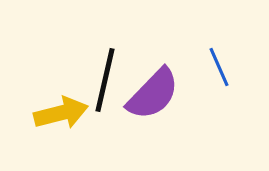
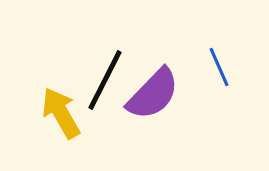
black line: rotated 14 degrees clockwise
yellow arrow: rotated 106 degrees counterclockwise
